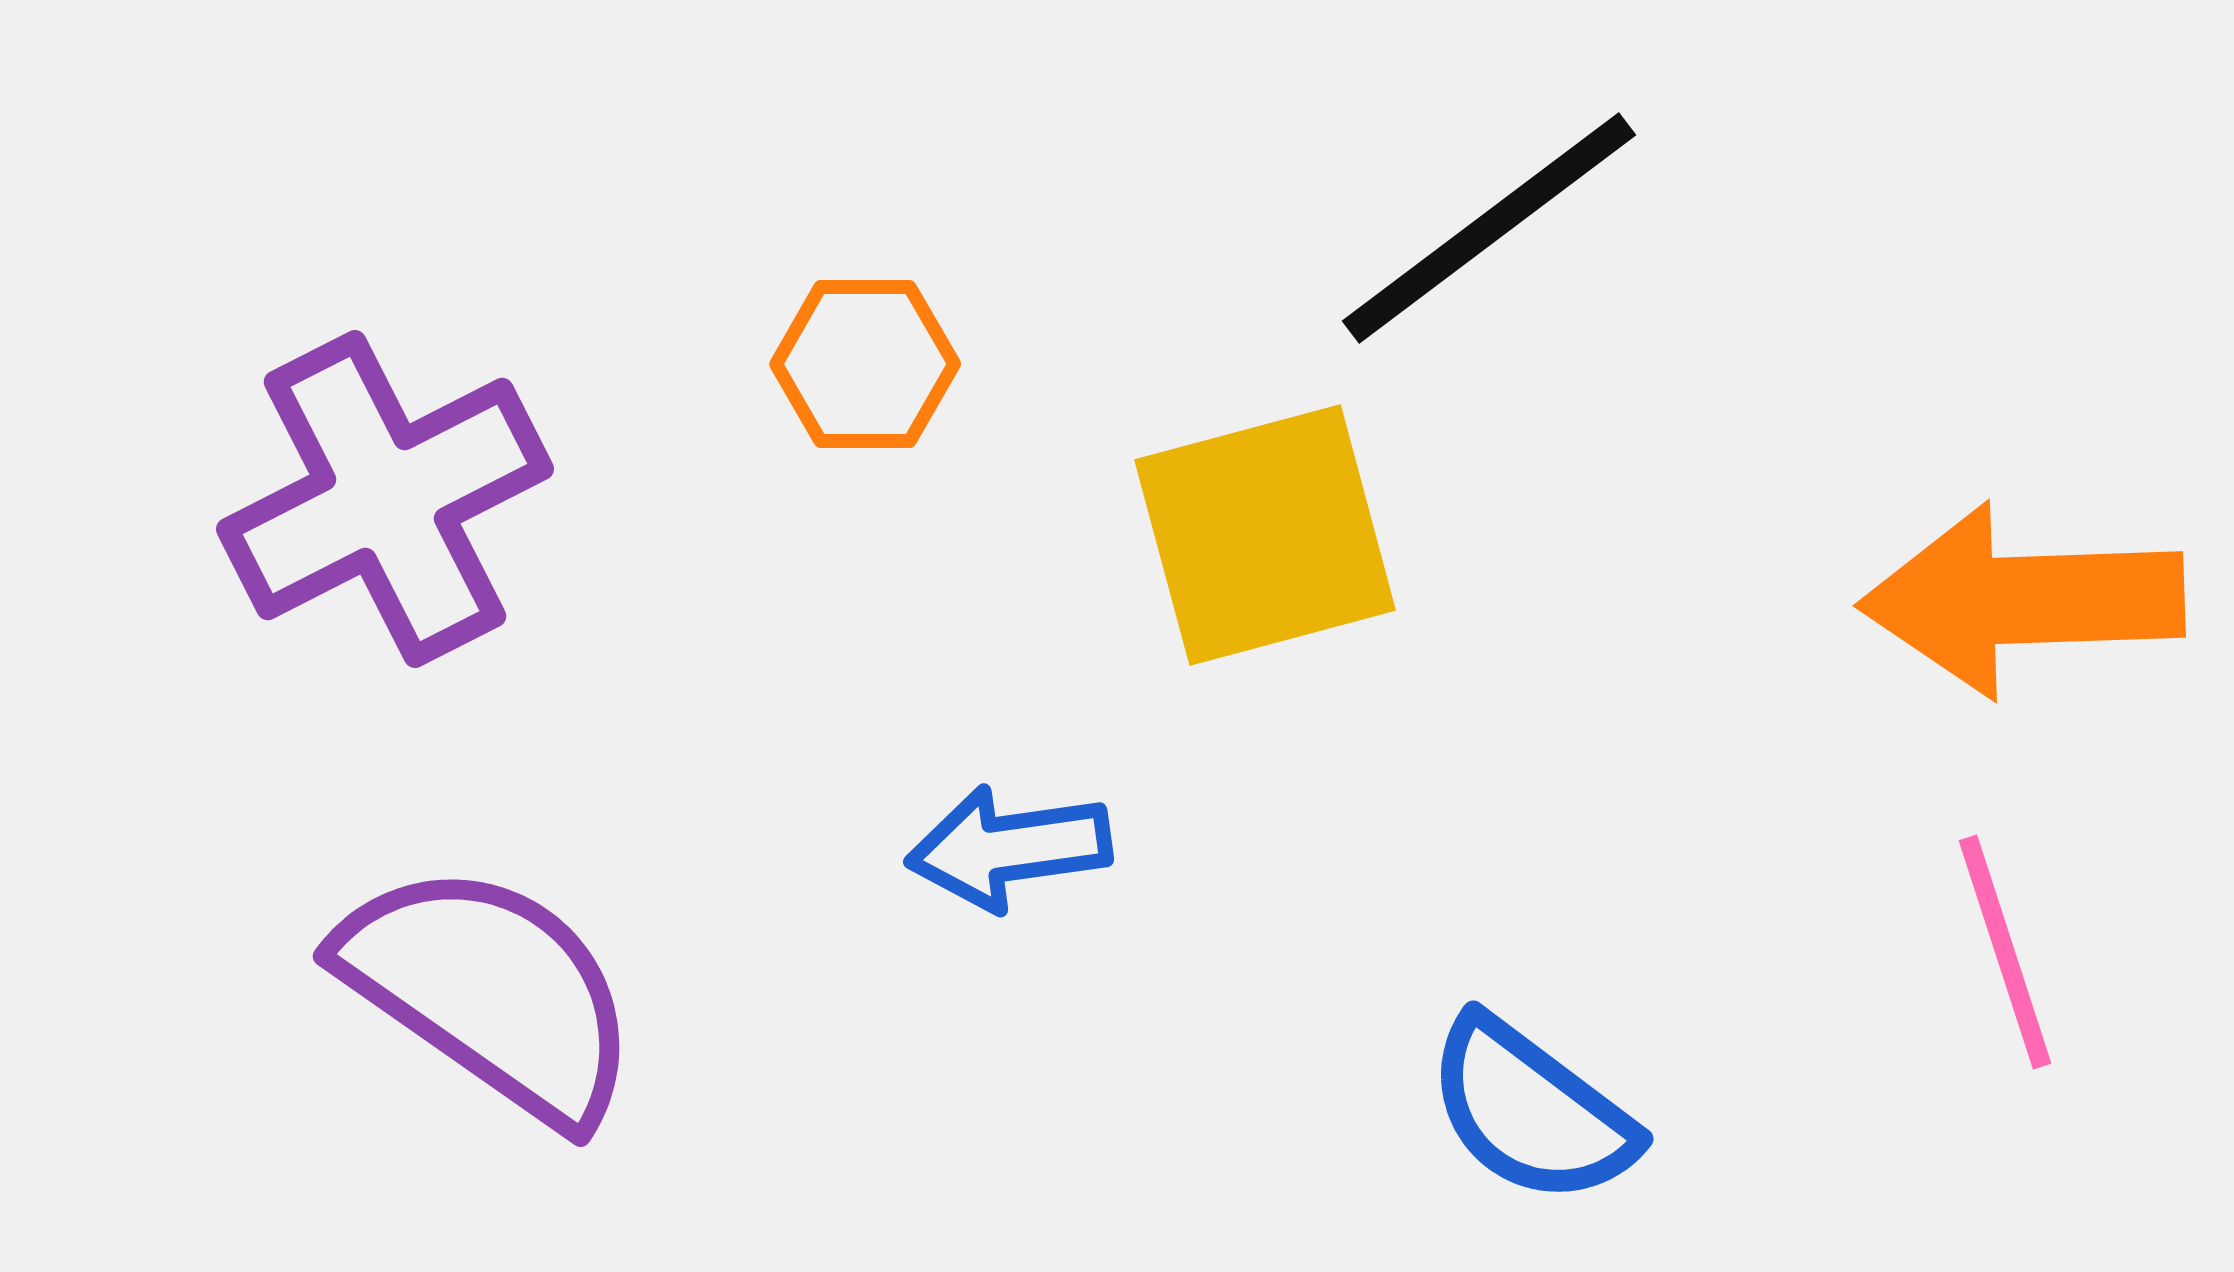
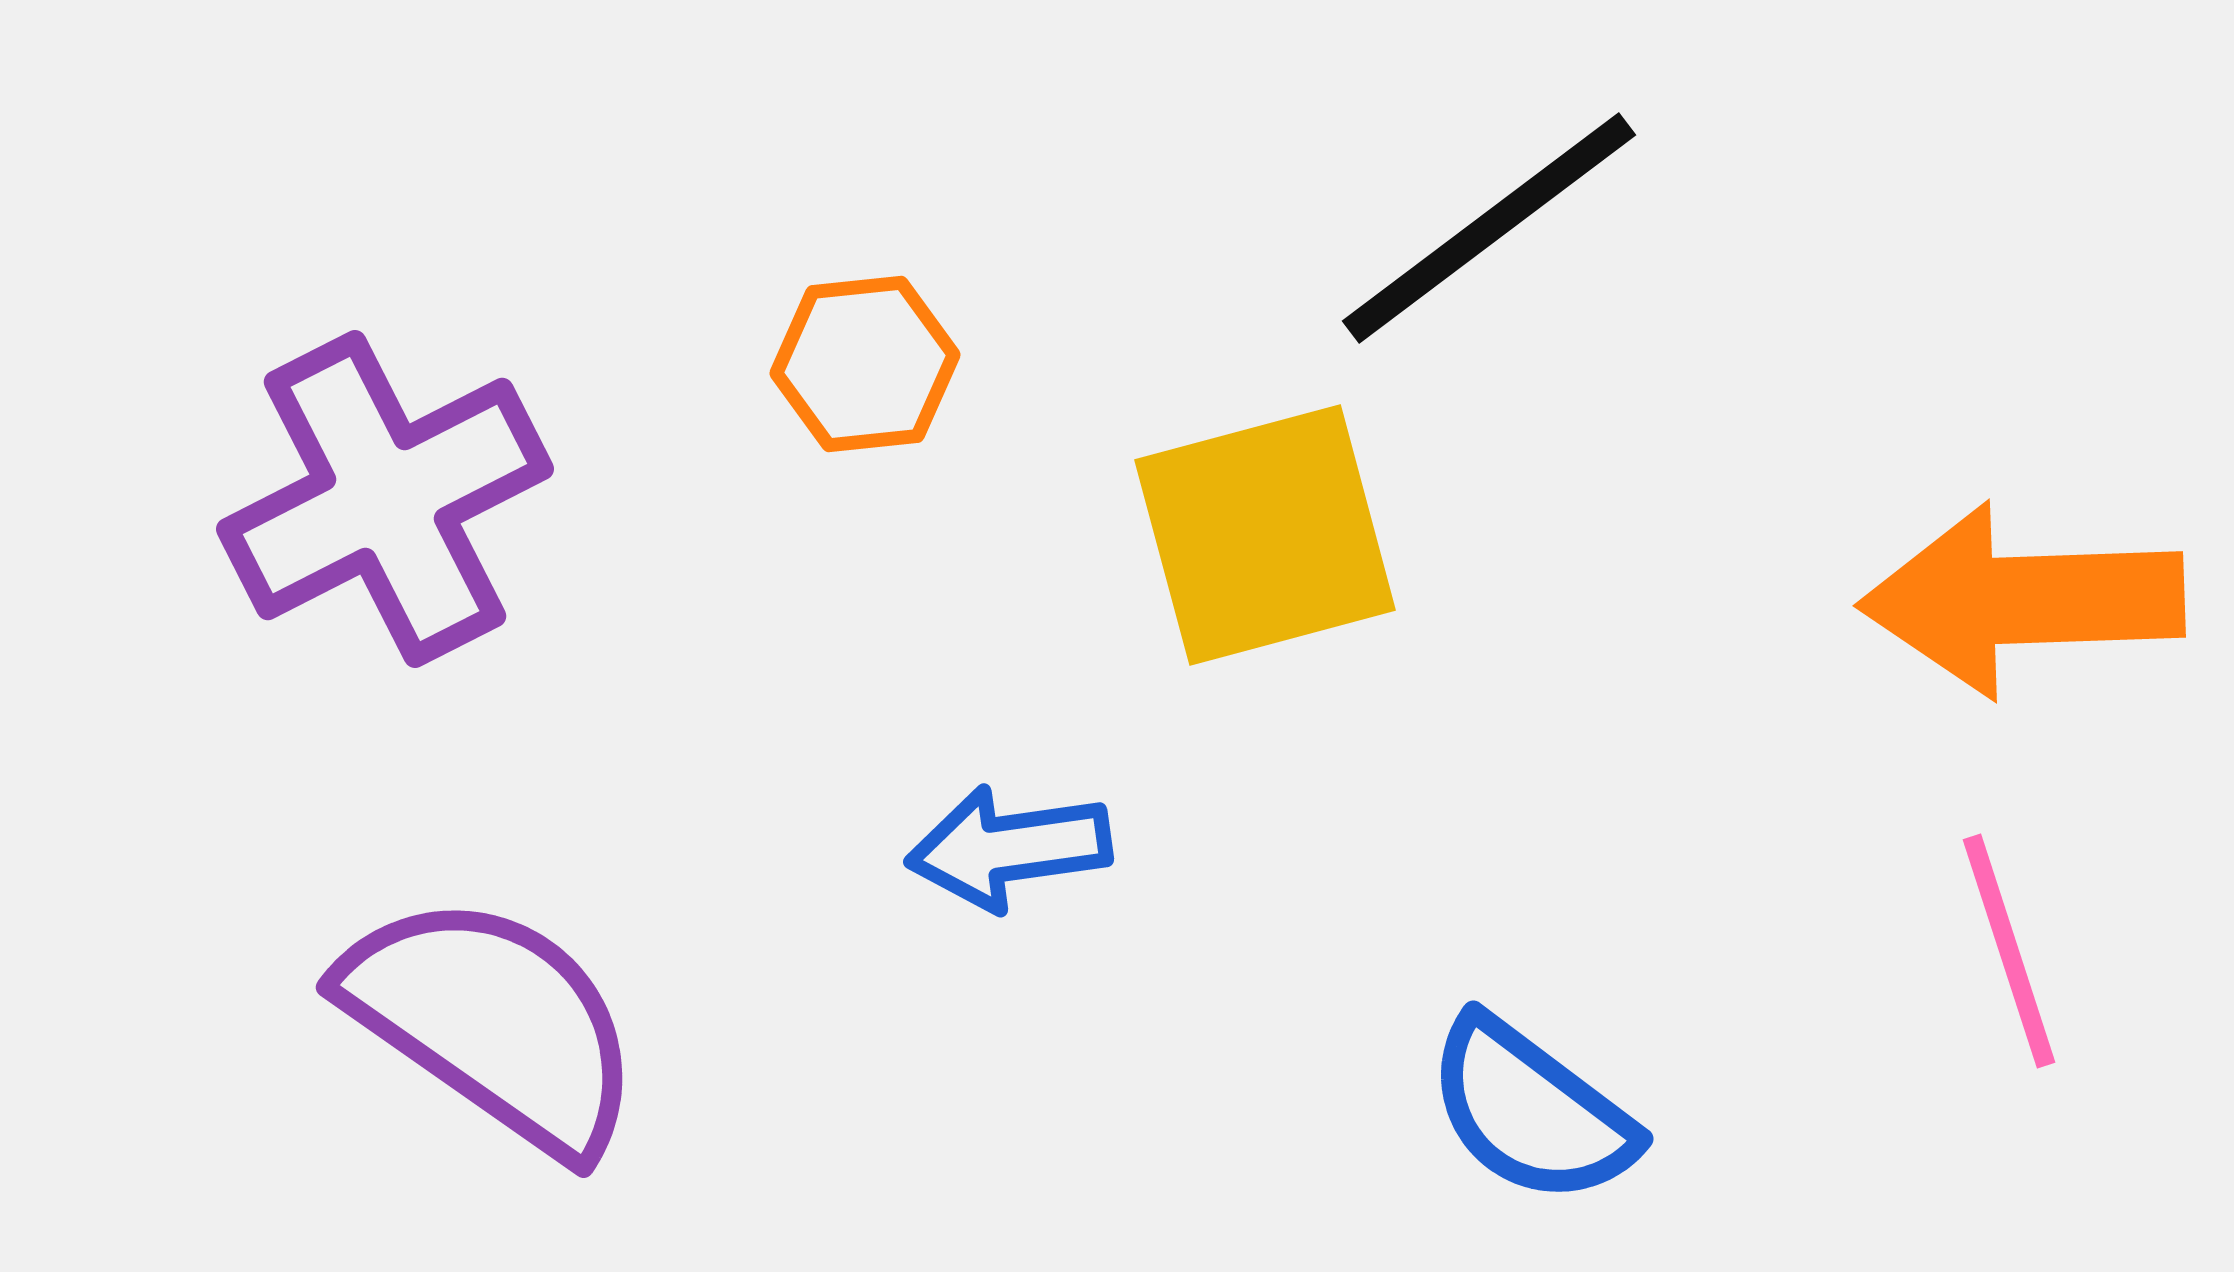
orange hexagon: rotated 6 degrees counterclockwise
pink line: moved 4 px right, 1 px up
purple semicircle: moved 3 px right, 31 px down
